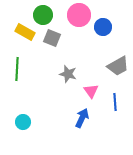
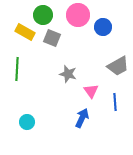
pink circle: moved 1 px left
cyan circle: moved 4 px right
